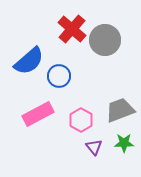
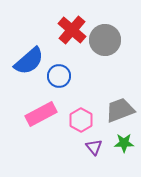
red cross: moved 1 px down
pink rectangle: moved 3 px right
